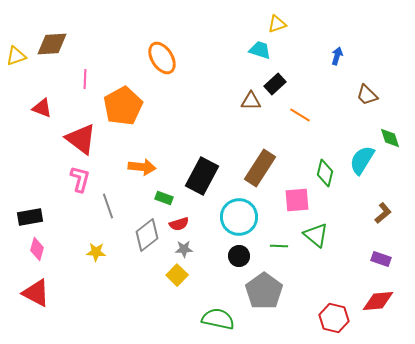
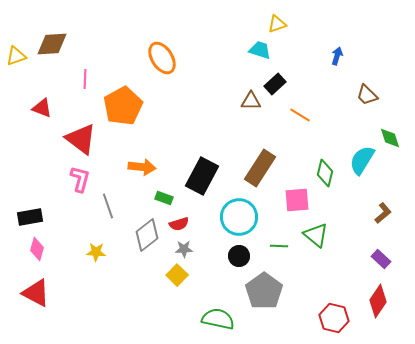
purple rectangle at (381, 259): rotated 24 degrees clockwise
red diamond at (378, 301): rotated 52 degrees counterclockwise
